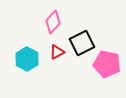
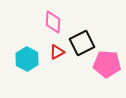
pink diamond: rotated 40 degrees counterclockwise
pink pentagon: rotated 8 degrees counterclockwise
